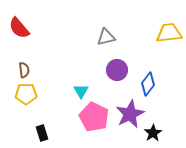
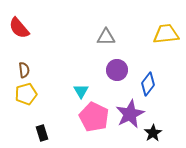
yellow trapezoid: moved 3 px left, 1 px down
gray triangle: rotated 12 degrees clockwise
yellow pentagon: rotated 15 degrees counterclockwise
